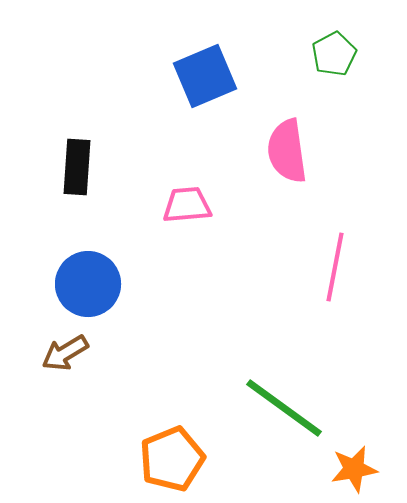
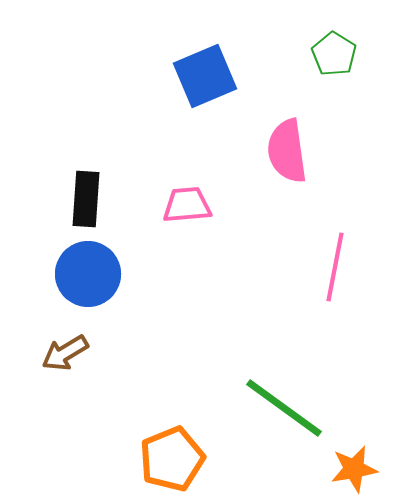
green pentagon: rotated 12 degrees counterclockwise
black rectangle: moved 9 px right, 32 px down
blue circle: moved 10 px up
